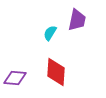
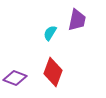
red diamond: moved 3 px left; rotated 16 degrees clockwise
purple diamond: rotated 15 degrees clockwise
